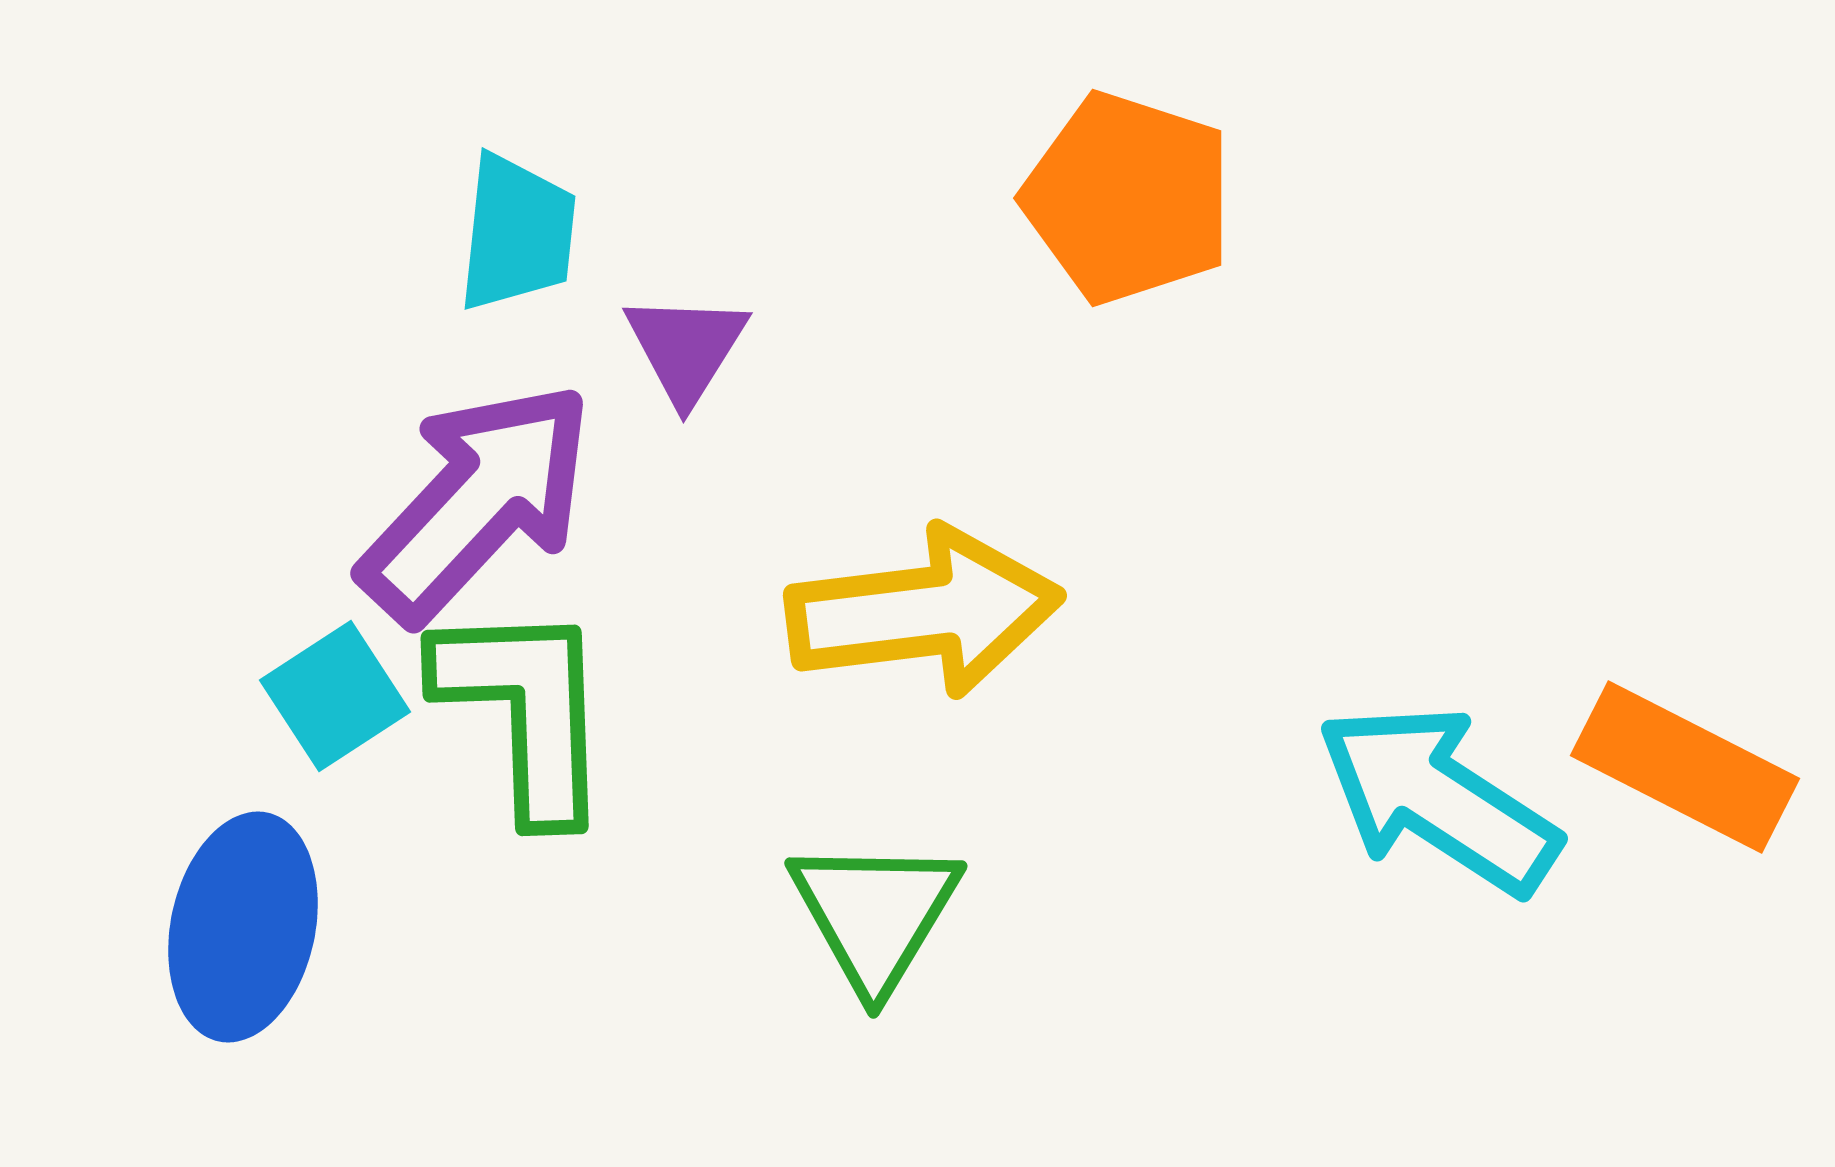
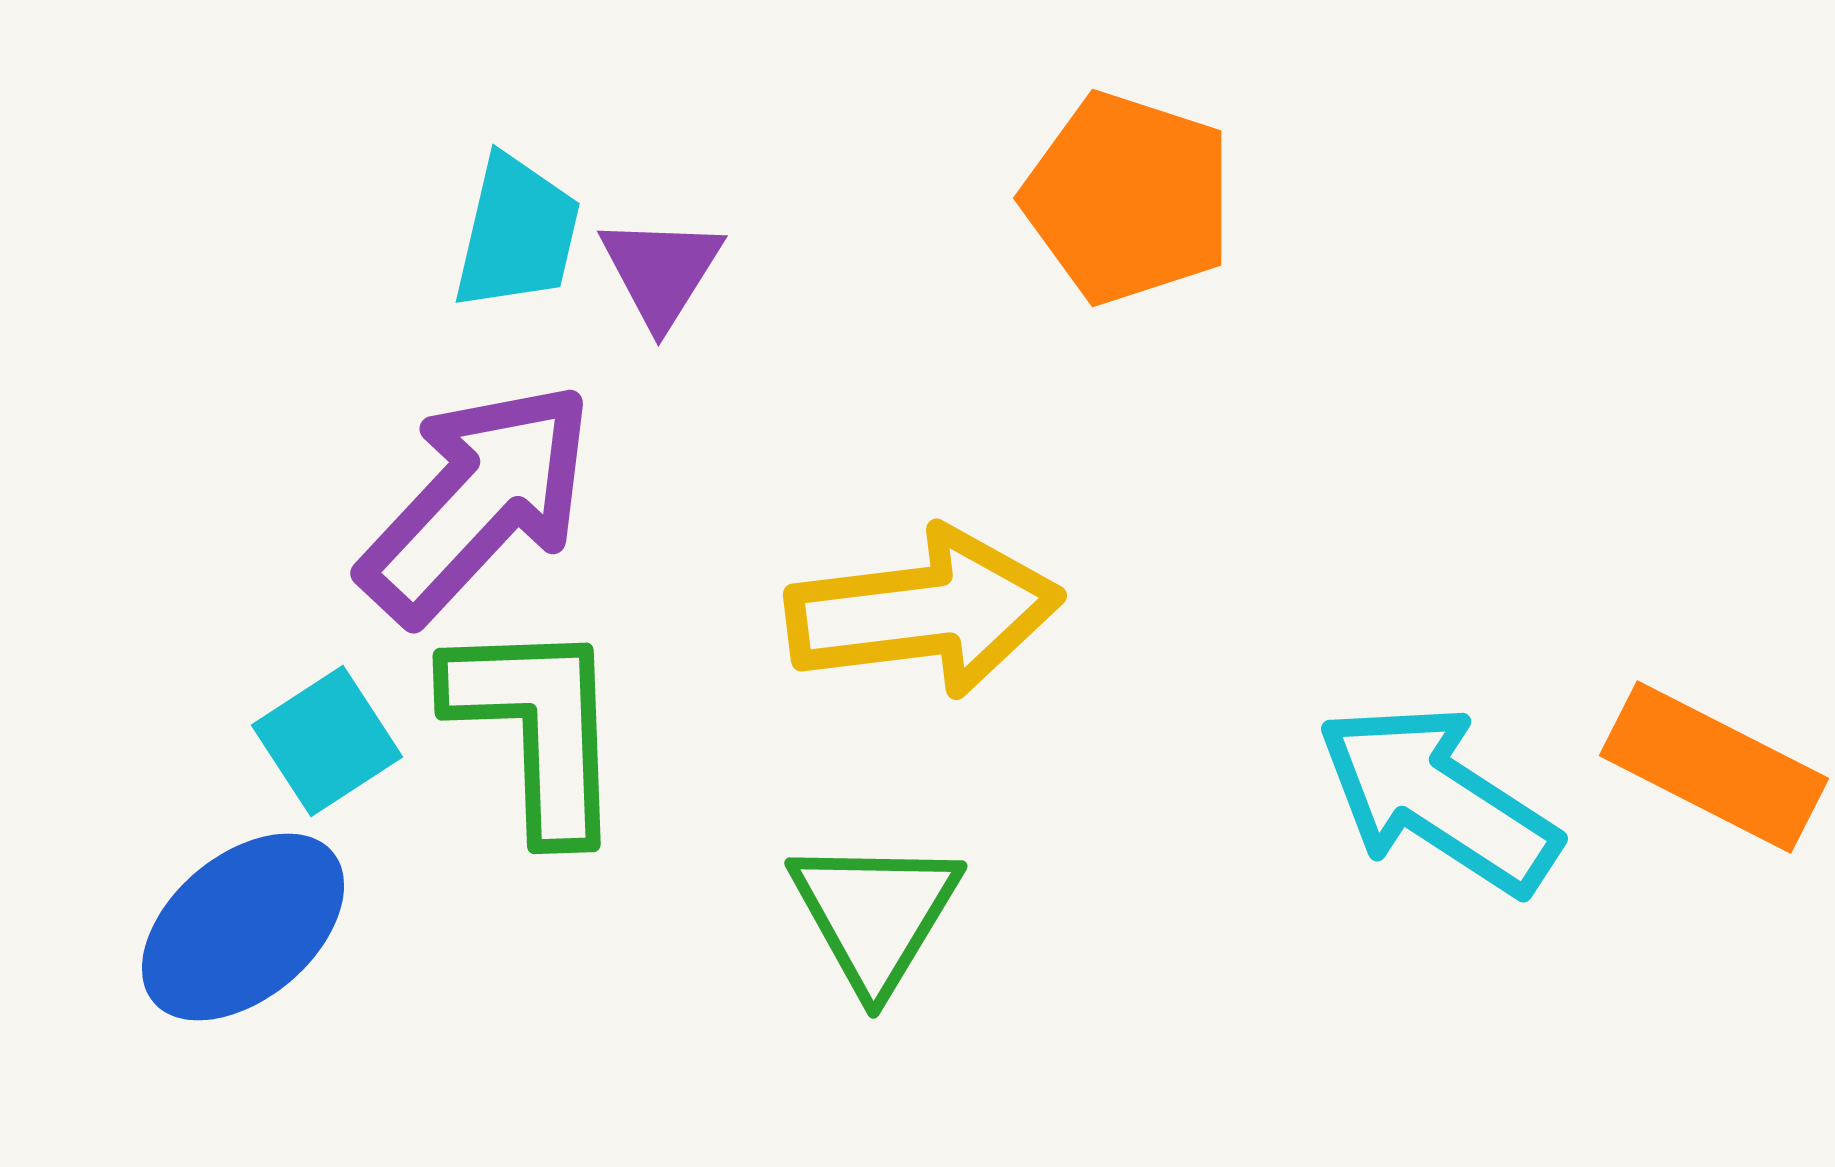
cyan trapezoid: rotated 7 degrees clockwise
purple triangle: moved 25 px left, 77 px up
cyan square: moved 8 px left, 45 px down
green L-shape: moved 12 px right, 18 px down
orange rectangle: moved 29 px right
blue ellipse: rotated 38 degrees clockwise
